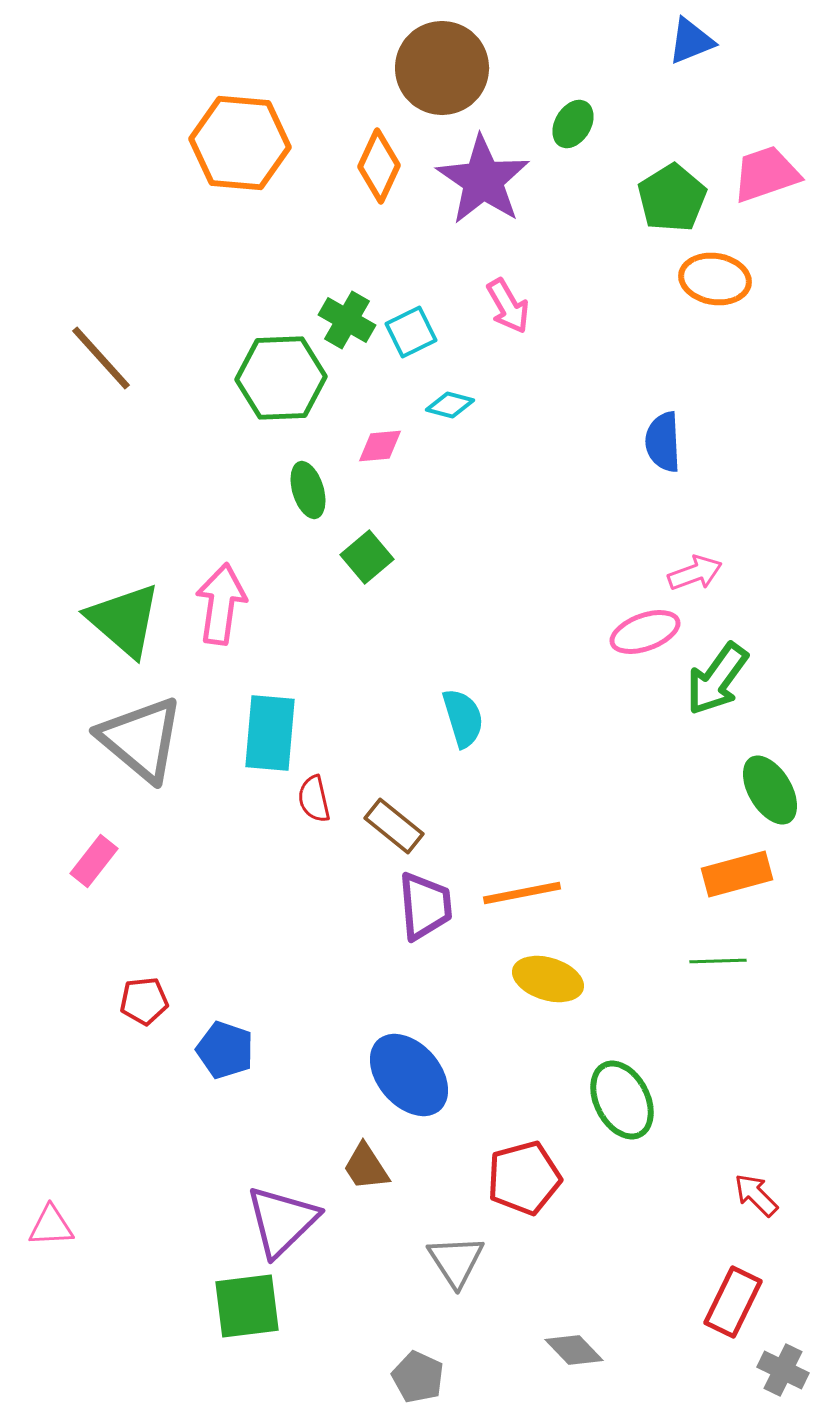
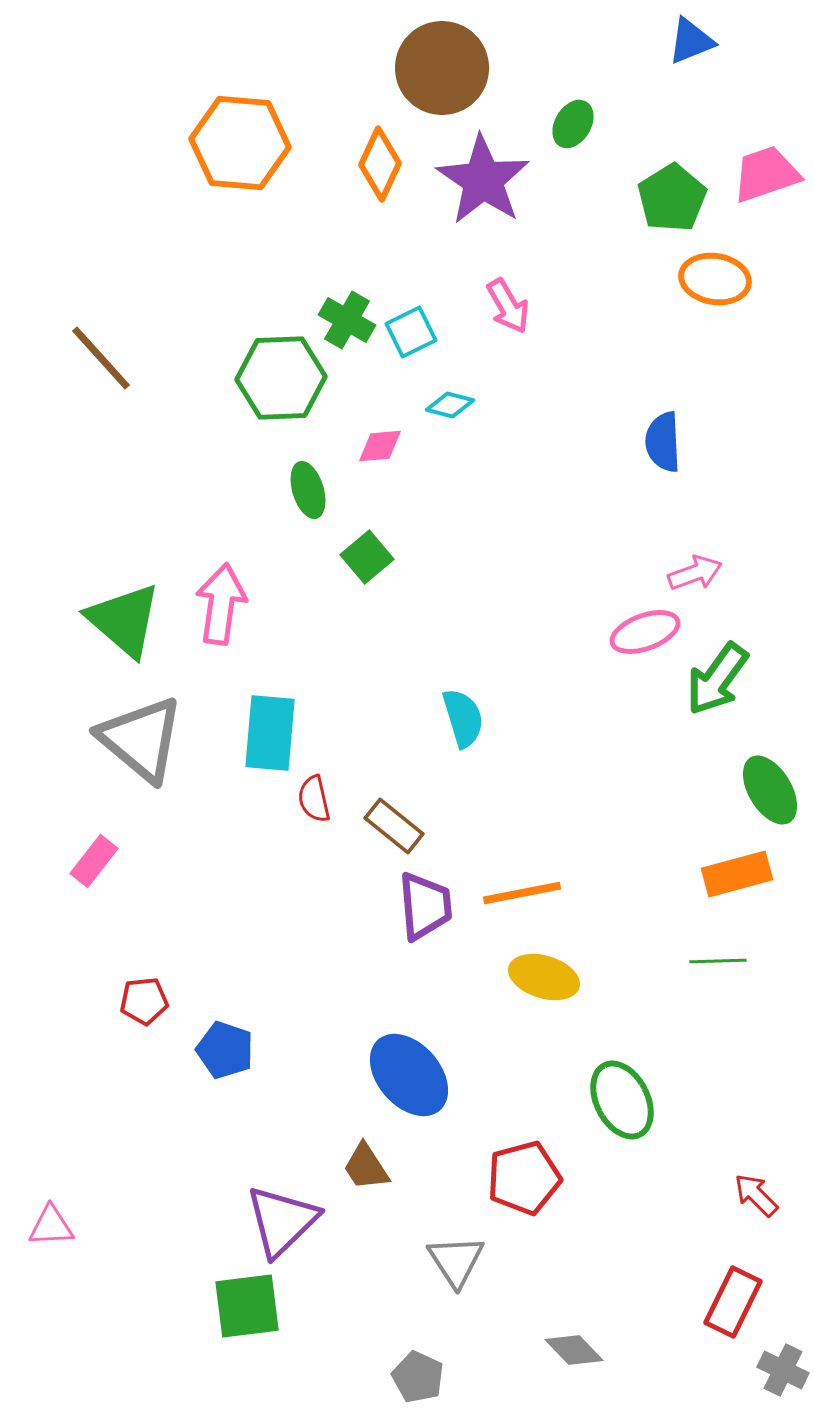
orange diamond at (379, 166): moved 1 px right, 2 px up
yellow ellipse at (548, 979): moved 4 px left, 2 px up
